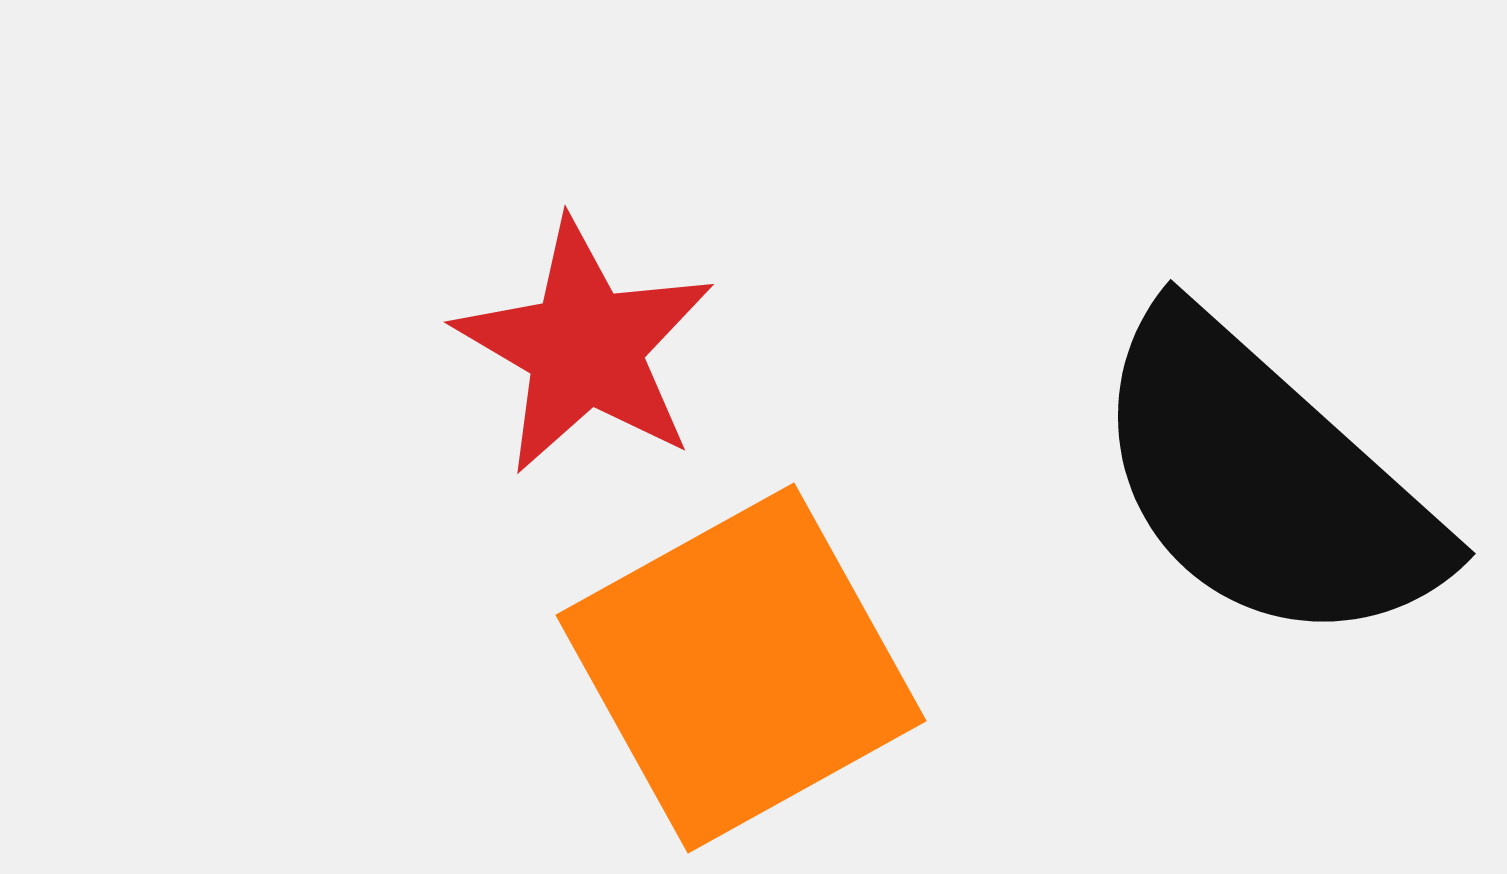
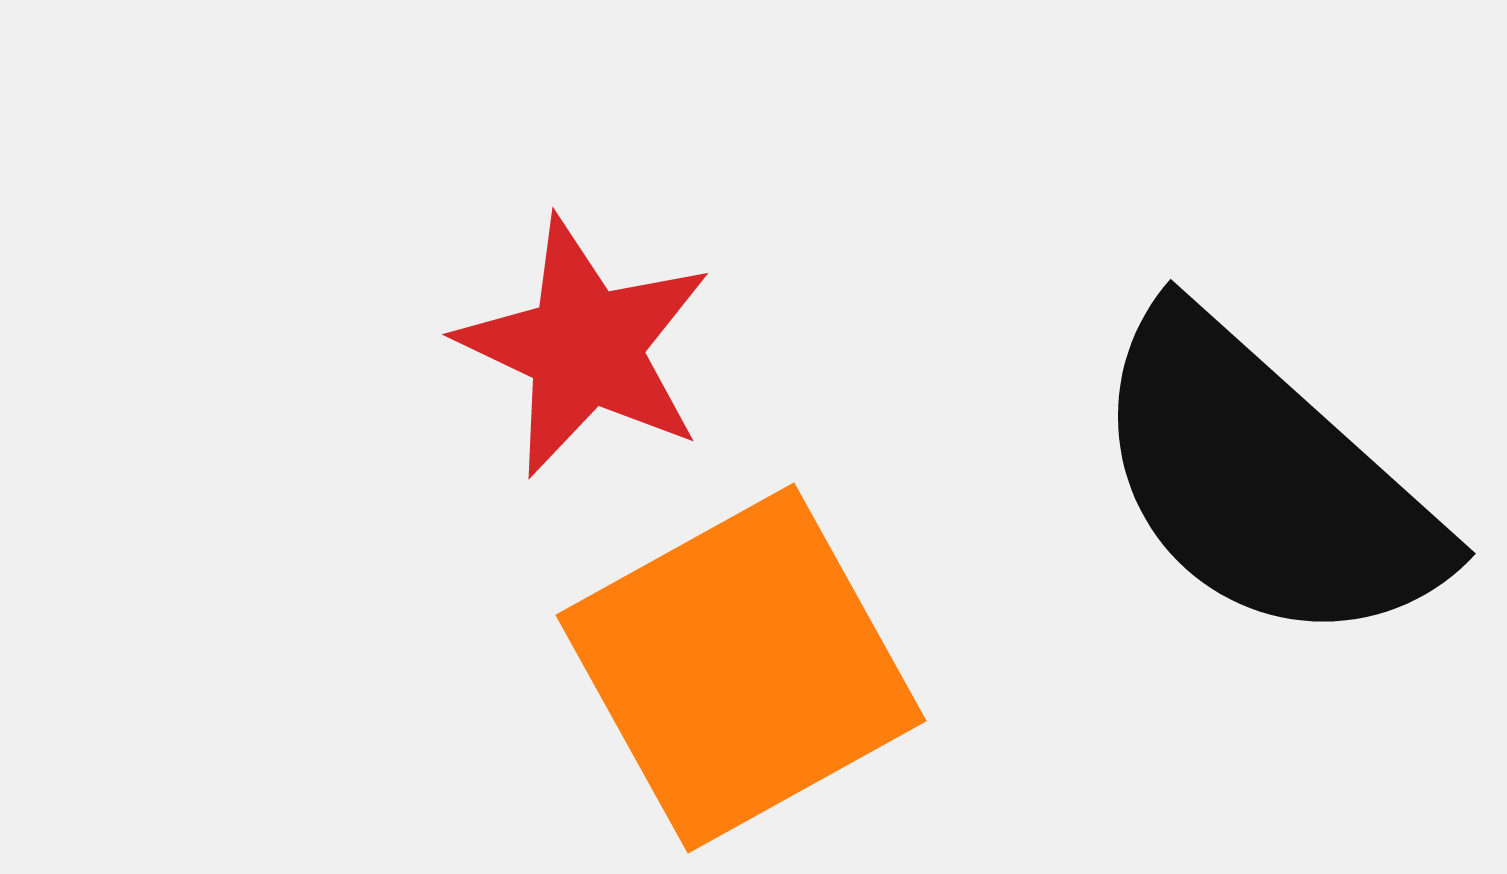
red star: rotated 5 degrees counterclockwise
